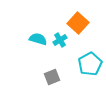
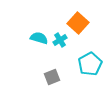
cyan semicircle: moved 1 px right, 1 px up
